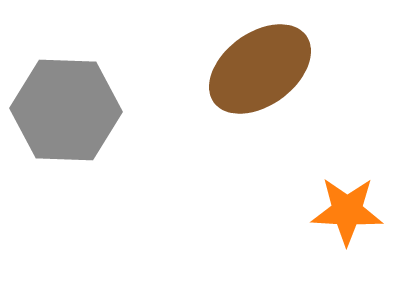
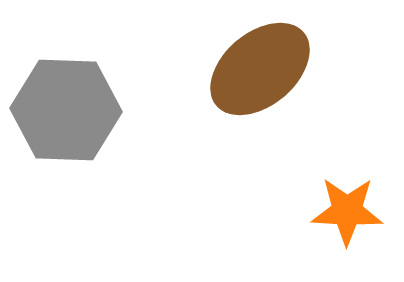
brown ellipse: rotated 4 degrees counterclockwise
